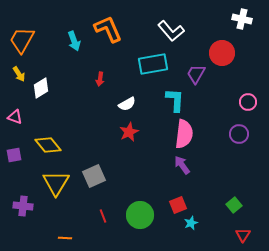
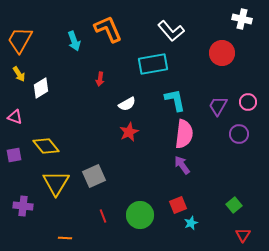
orange trapezoid: moved 2 px left
purple trapezoid: moved 22 px right, 32 px down
cyan L-shape: rotated 15 degrees counterclockwise
yellow diamond: moved 2 px left, 1 px down
